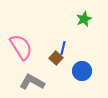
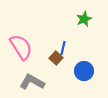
blue circle: moved 2 px right
